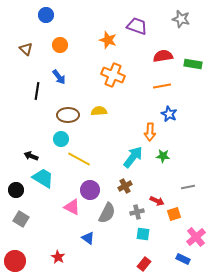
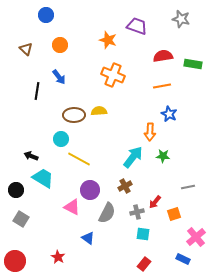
brown ellipse: moved 6 px right
red arrow: moved 2 px left, 1 px down; rotated 104 degrees clockwise
